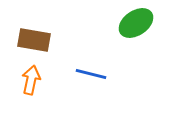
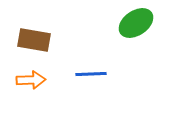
blue line: rotated 16 degrees counterclockwise
orange arrow: rotated 76 degrees clockwise
